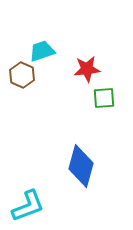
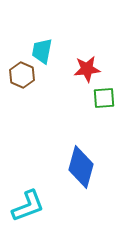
cyan trapezoid: rotated 60 degrees counterclockwise
blue diamond: moved 1 px down
